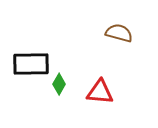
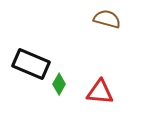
brown semicircle: moved 12 px left, 14 px up
black rectangle: rotated 24 degrees clockwise
